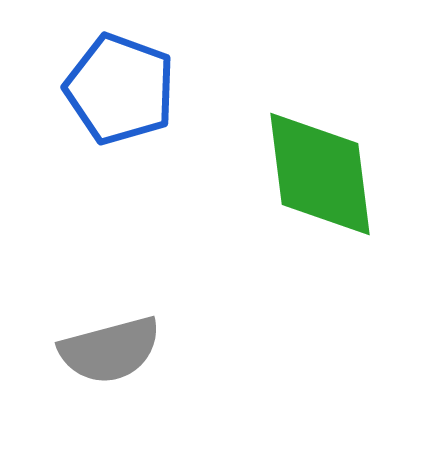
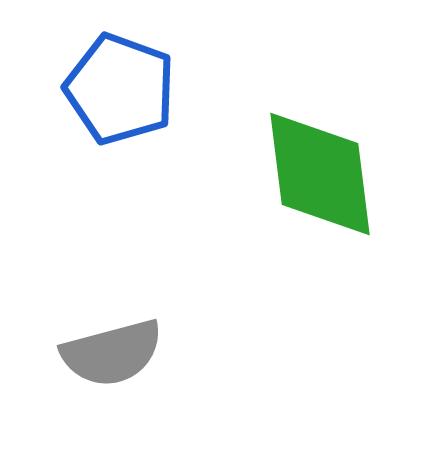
gray semicircle: moved 2 px right, 3 px down
